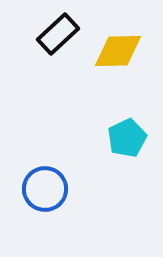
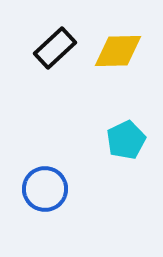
black rectangle: moved 3 px left, 14 px down
cyan pentagon: moved 1 px left, 2 px down
